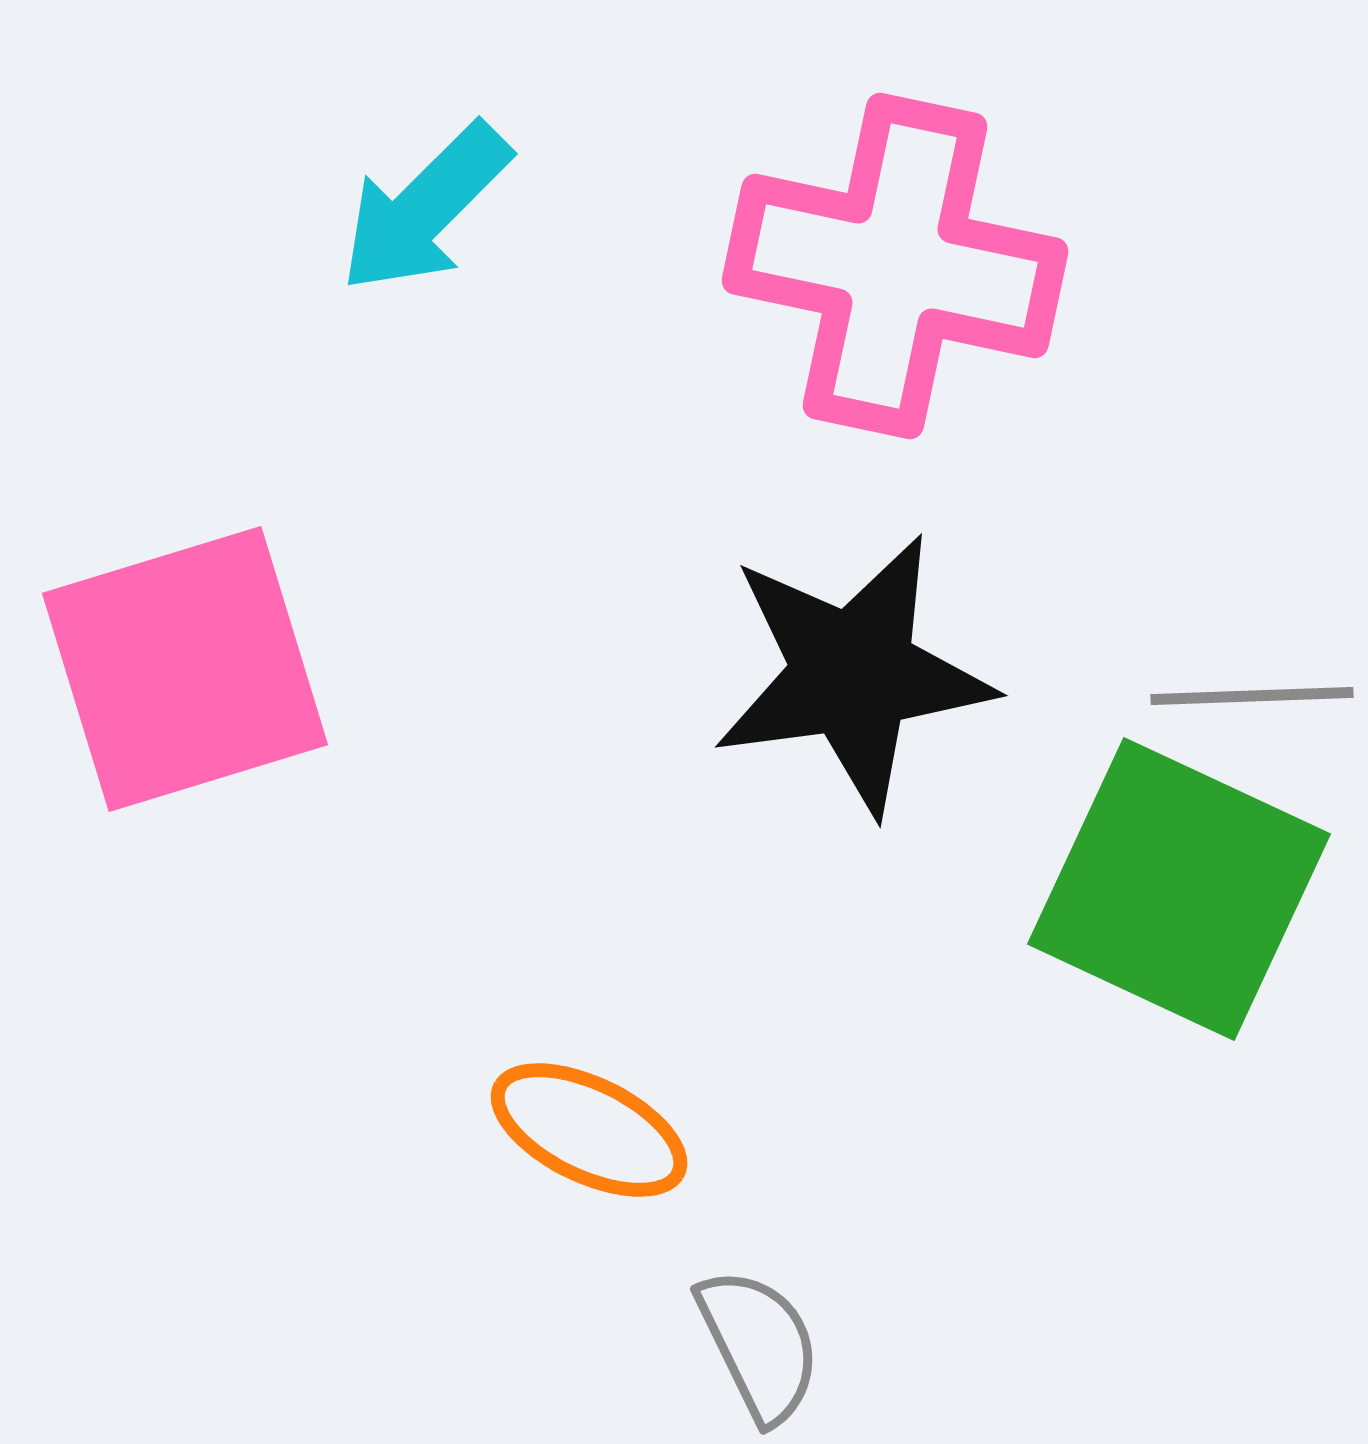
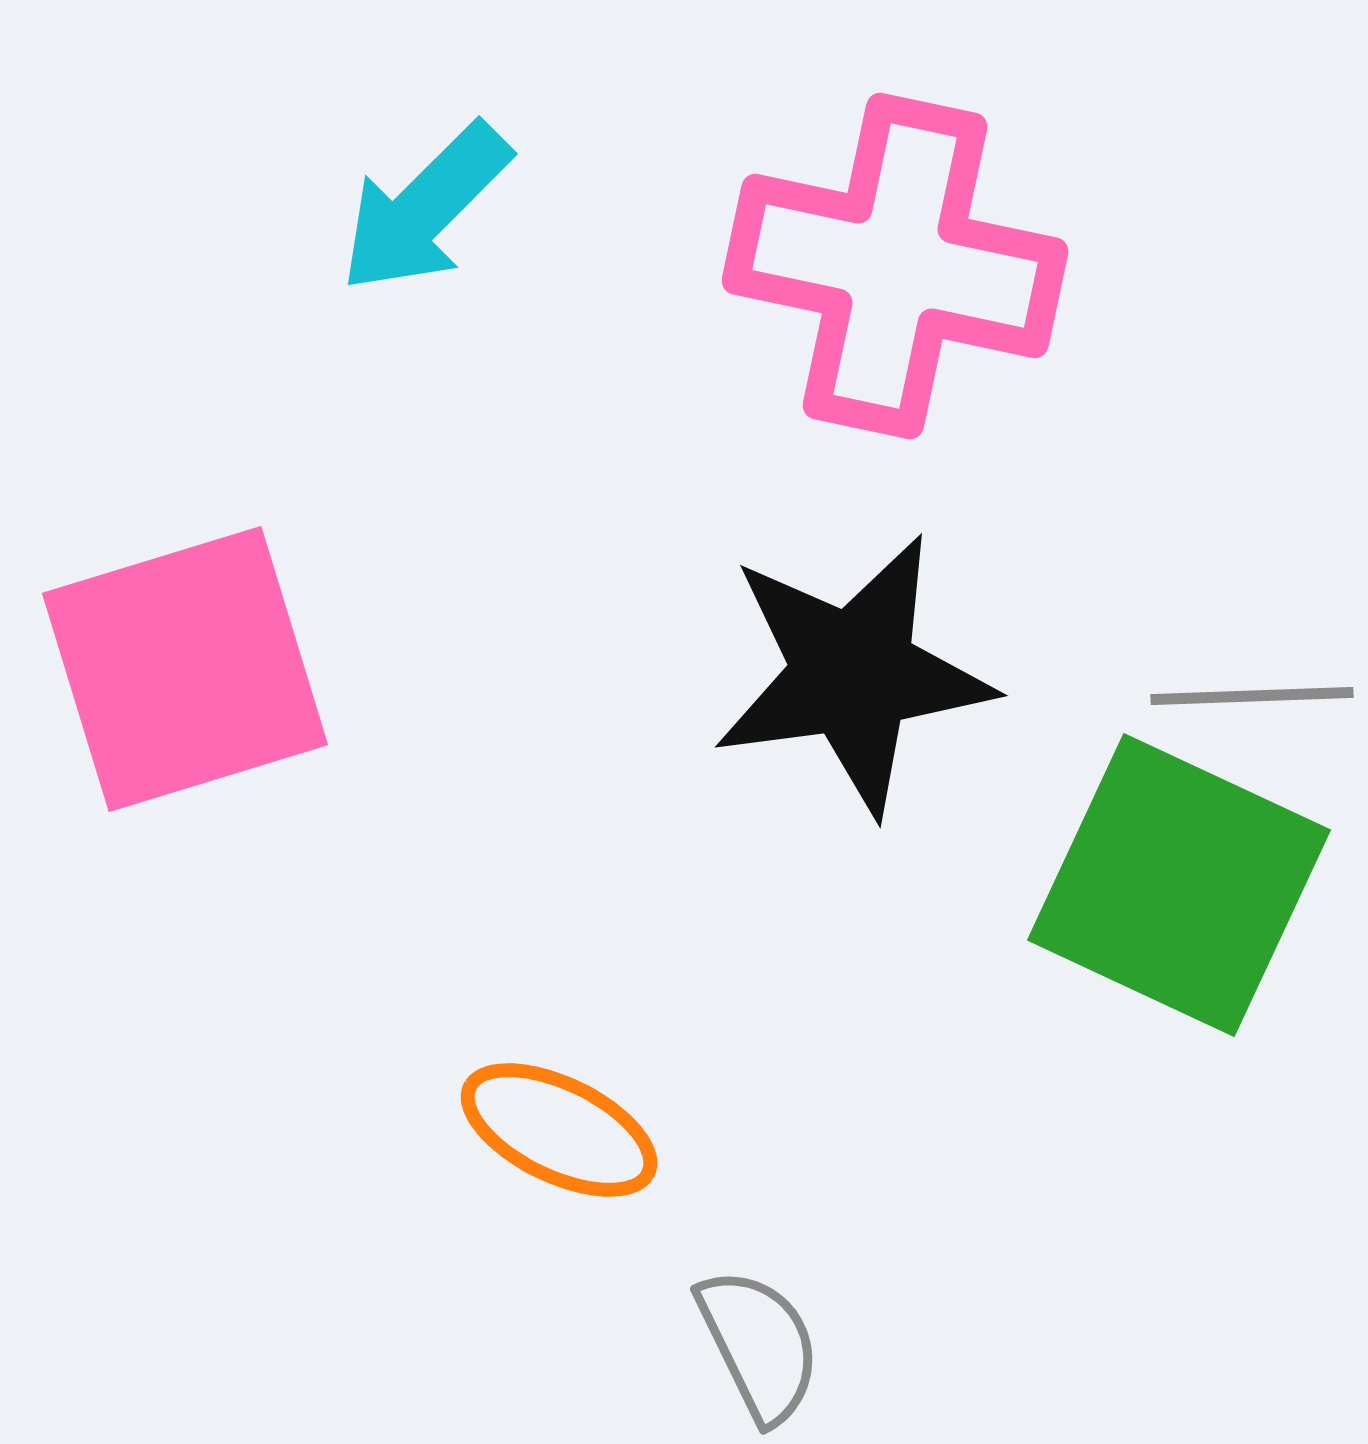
green square: moved 4 px up
orange ellipse: moved 30 px left
